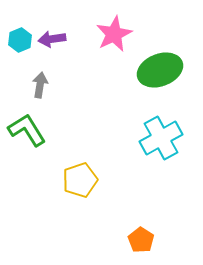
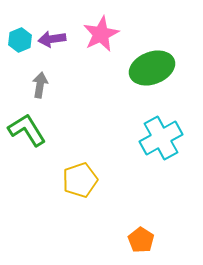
pink star: moved 13 px left
green ellipse: moved 8 px left, 2 px up
